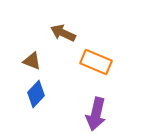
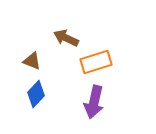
brown arrow: moved 3 px right, 5 px down
orange rectangle: rotated 40 degrees counterclockwise
purple arrow: moved 2 px left, 12 px up
